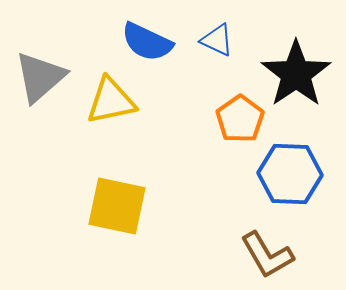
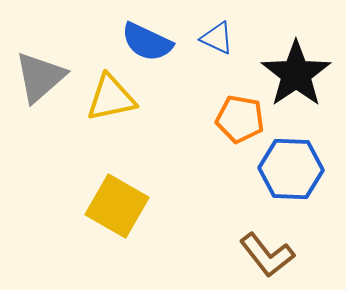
blue triangle: moved 2 px up
yellow triangle: moved 3 px up
orange pentagon: rotated 27 degrees counterclockwise
blue hexagon: moved 1 px right, 5 px up
yellow square: rotated 18 degrees clockwise
brown L-shape: rotated 8 degrees counterclockwise
